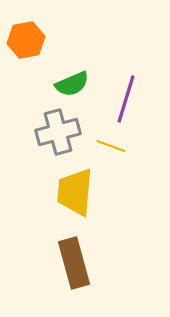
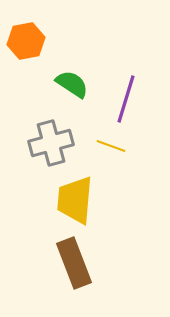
orange hexagon: moved 1 px down
green semicircle: rotated 124 degrees counterclockwise
gray cross: moved 7 px left, 11 px down
yellow trapezoid: moved 8 px down
brown rectangle: rotated 6 degrees counterclockwise
